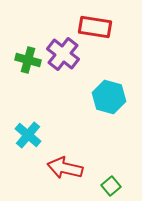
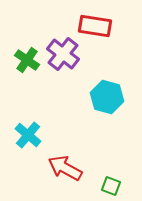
red rectangle: moved 1 px up
green cross: moved 1 px left; rotated 20 degrees clockwise
cyan hexagon: moved 2 px left
red arrow: rotated 16 degrees clockwise
green square: rotated 30 degrees counterclockwise
